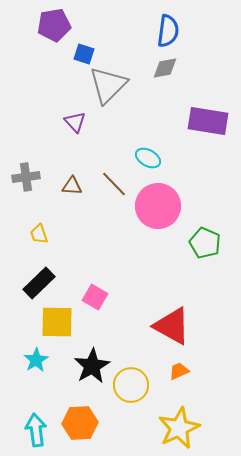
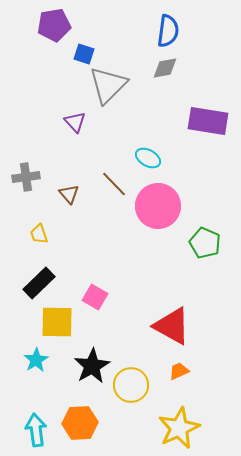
brown triangle: moved 3 px left, 8 px down; rotated 45 degrees clockwise
